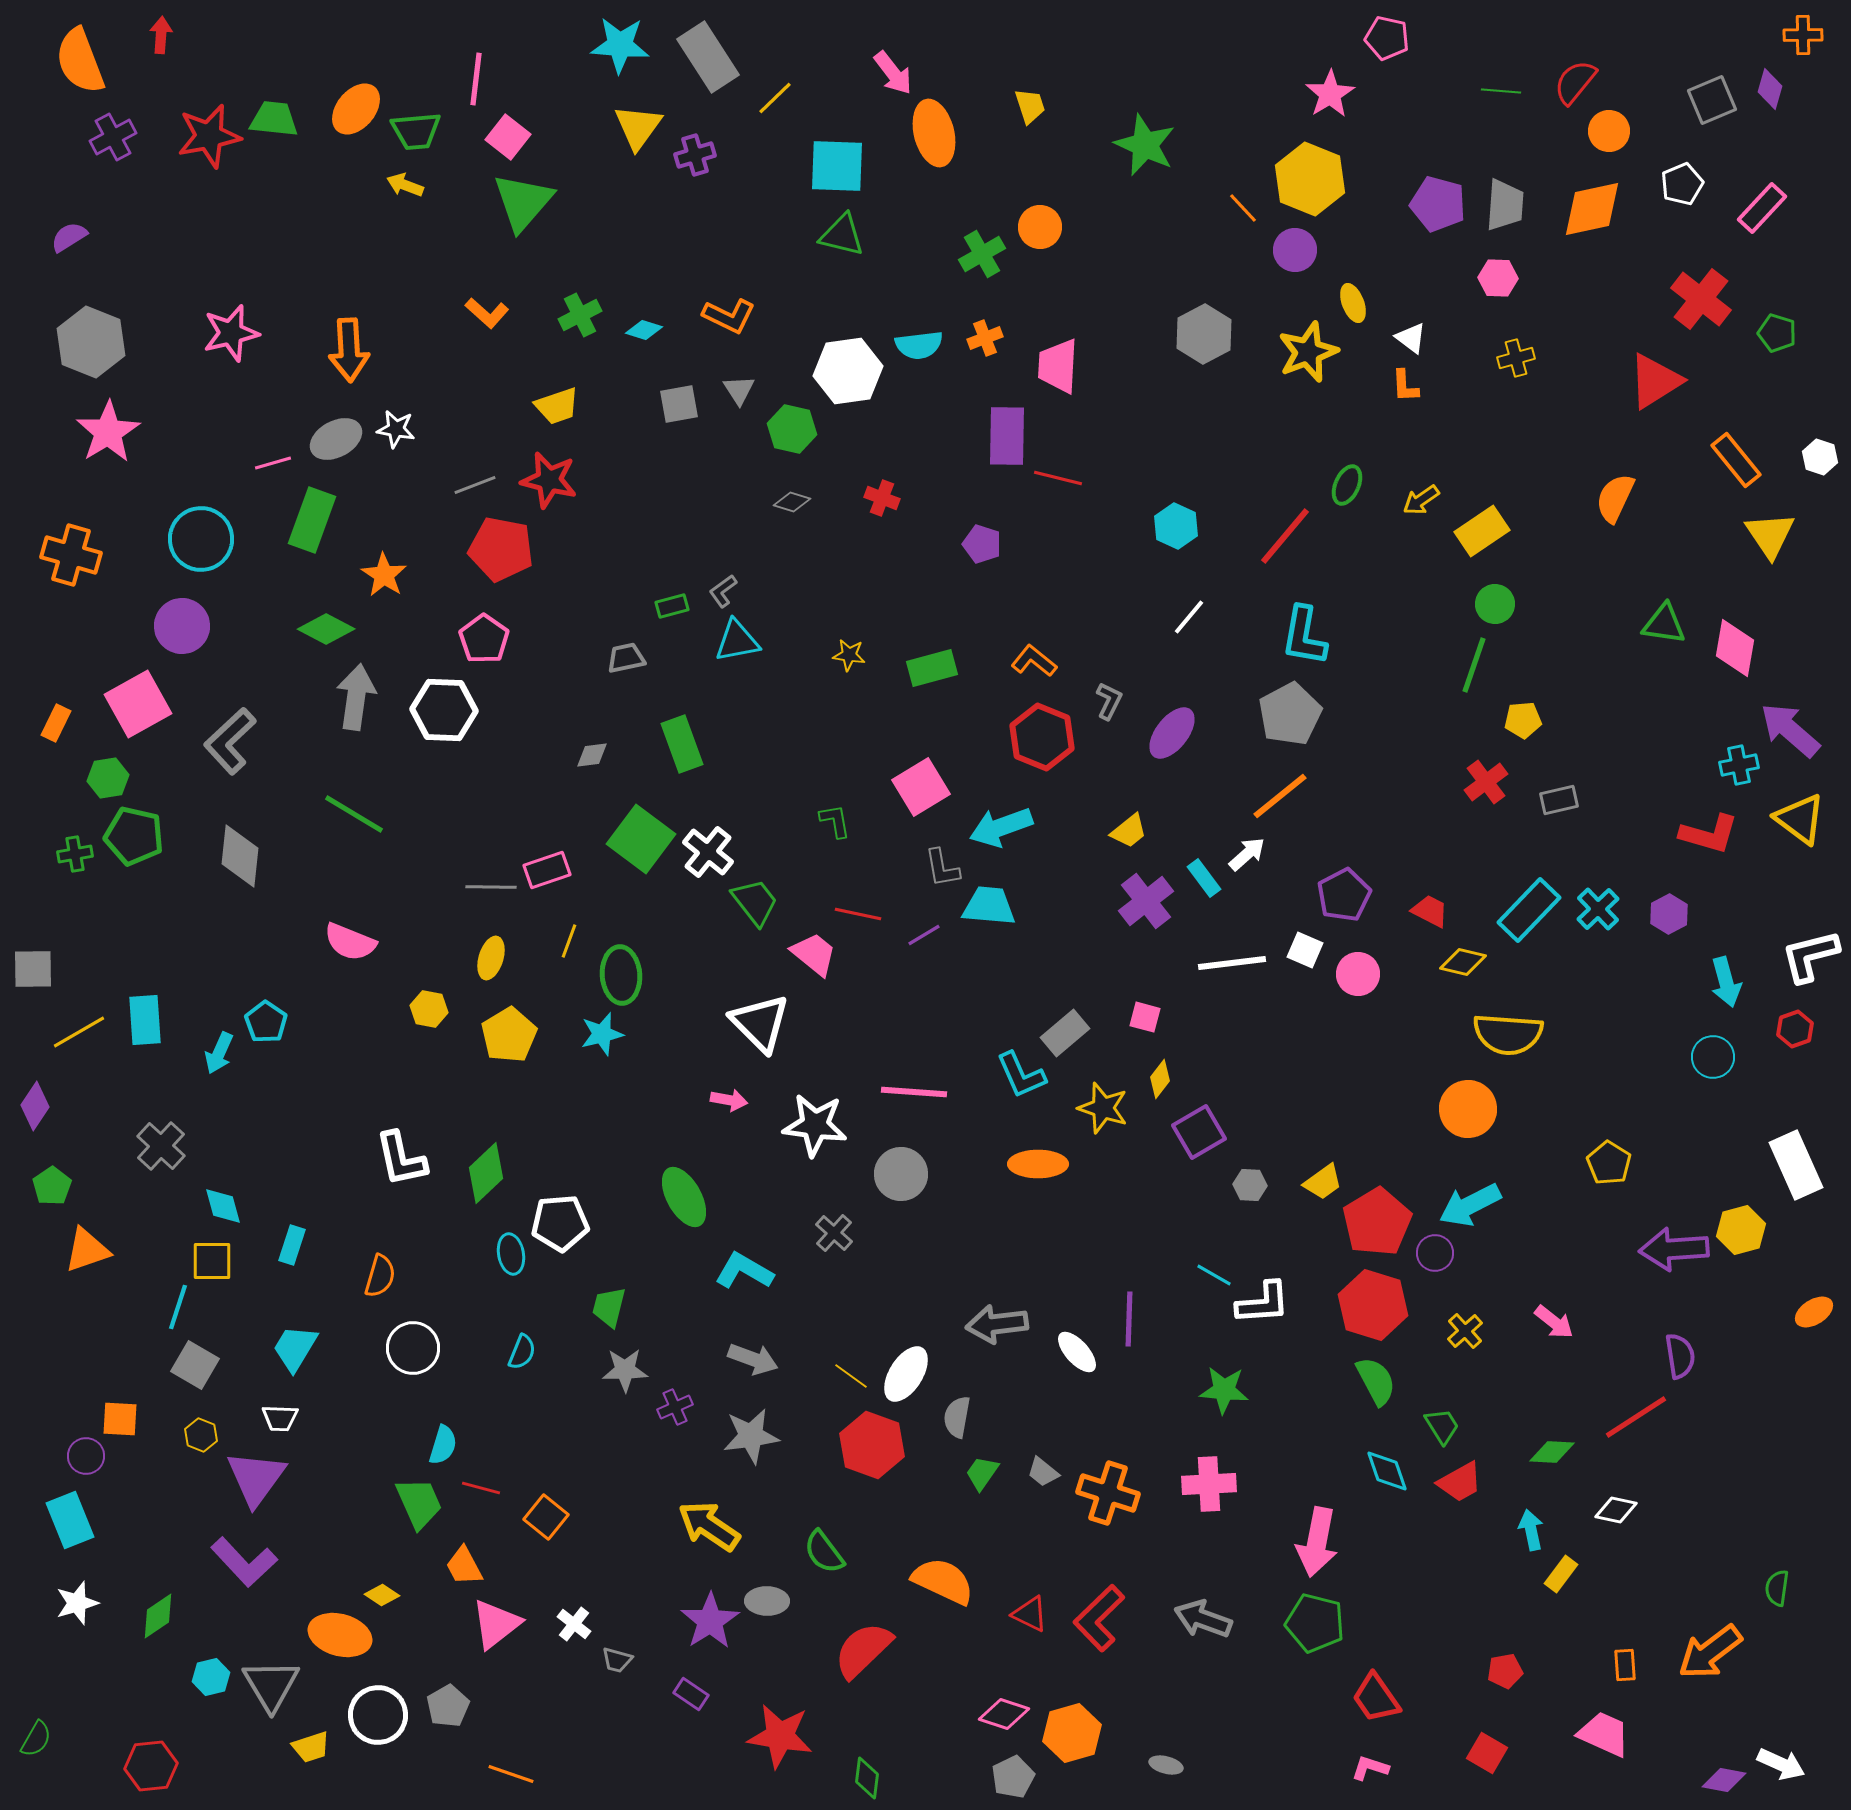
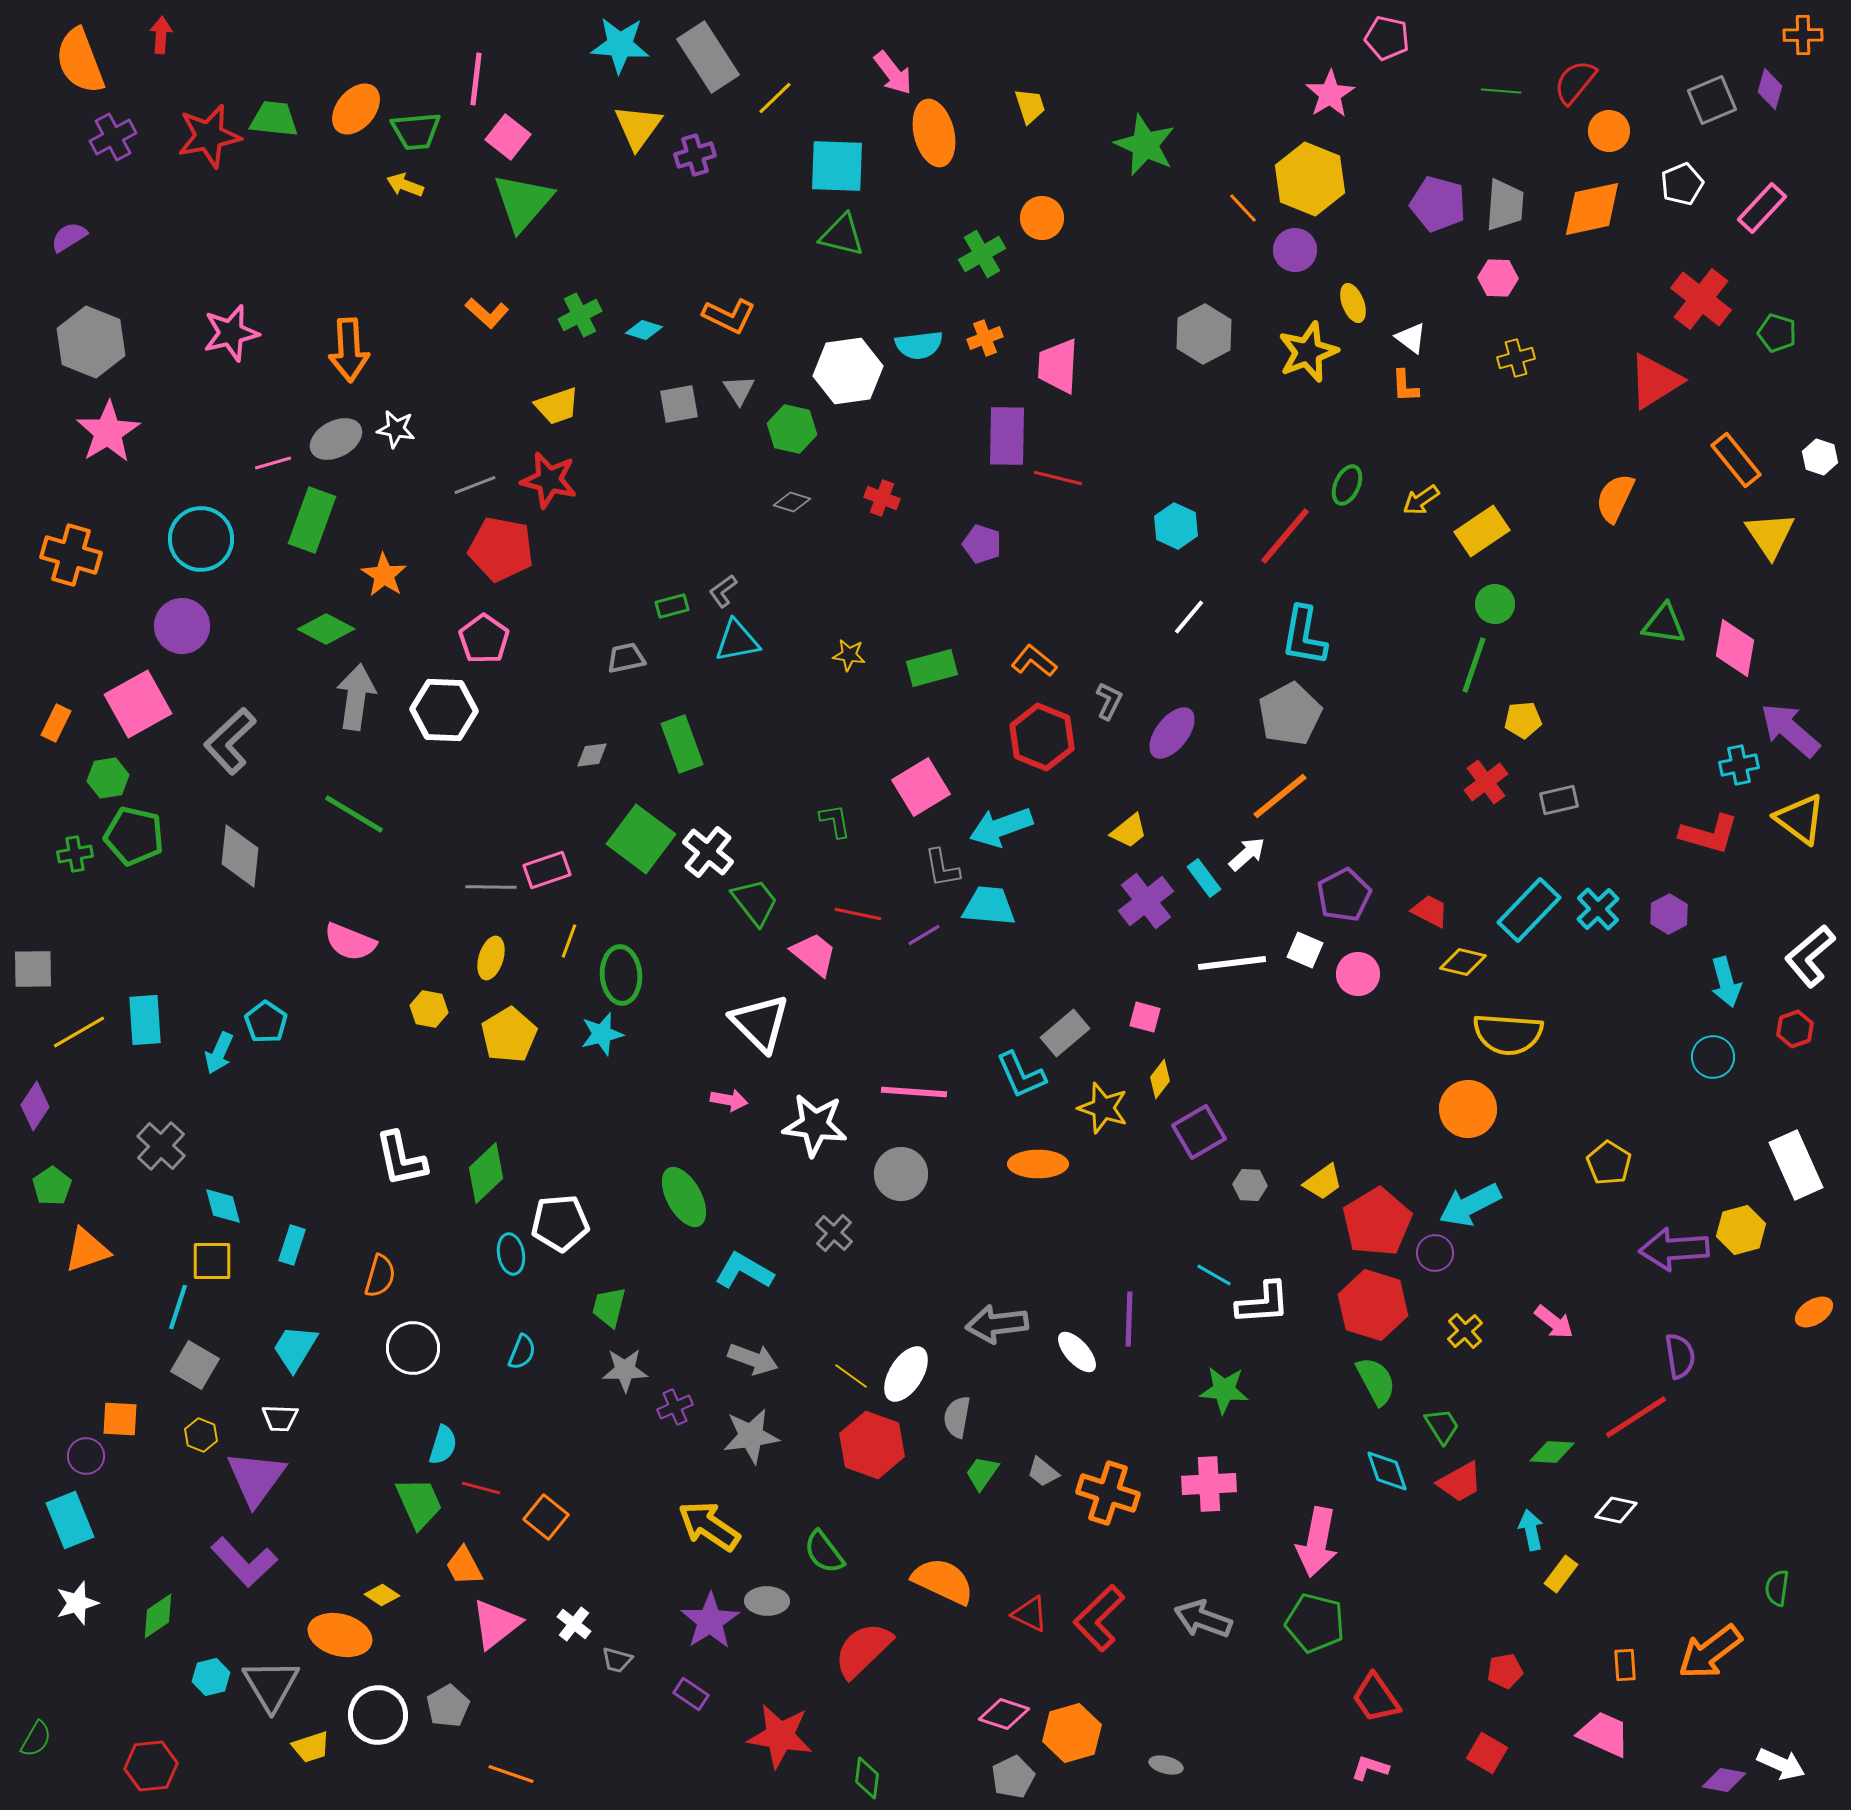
orange circle at (1040, 227): moved 2 px right, 9 px up
white L-shape at (1810, 956): rotated 26 degrees counterclockwise
